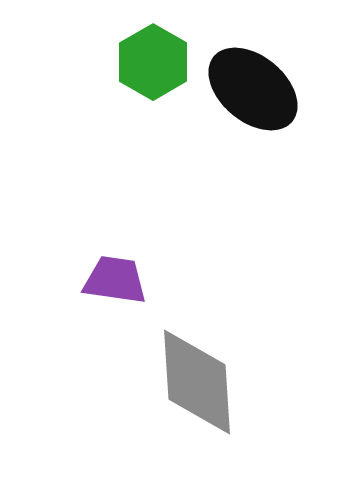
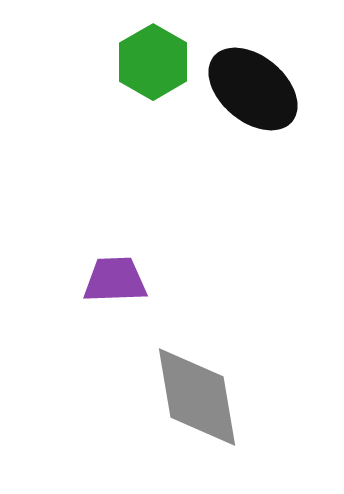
purple trapezoid: rotated 10 degrees counterclockwise
gray diamond: moved 15 px down; rotated 6 degrees counterclockwise
